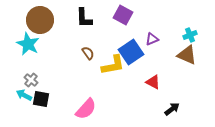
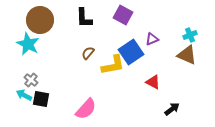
brown semicircle: rotated 104 degrees counterclockwise
